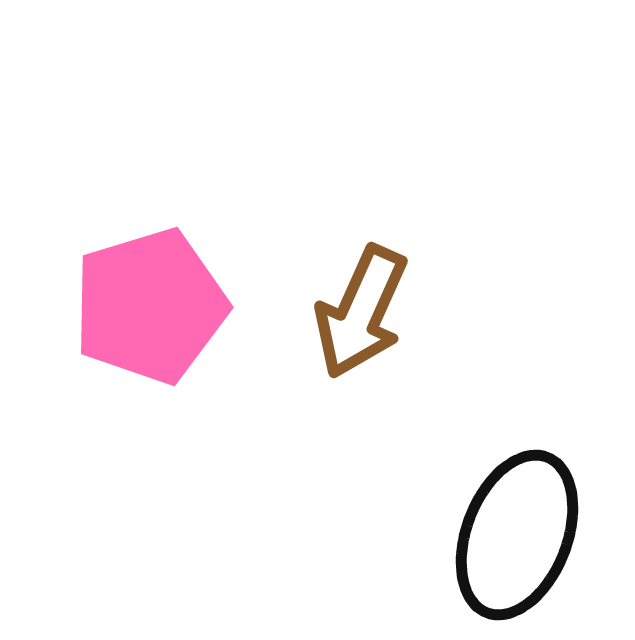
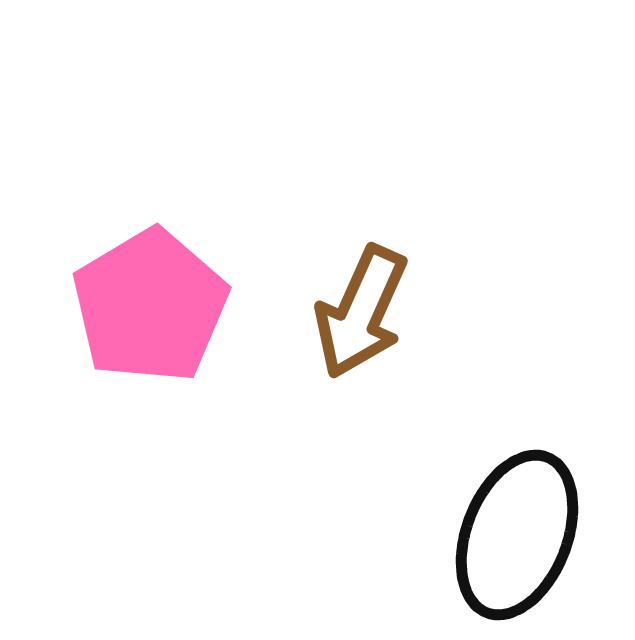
pink pentagon: rotated 14 degrees counterclockwise
